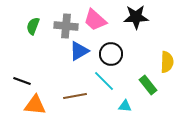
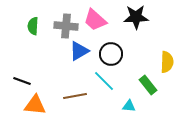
green semicircle: rotated 18 degrees counterclockwise
cyan triangle: moved 4 px right
